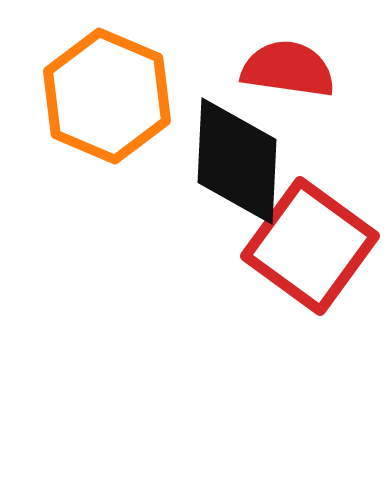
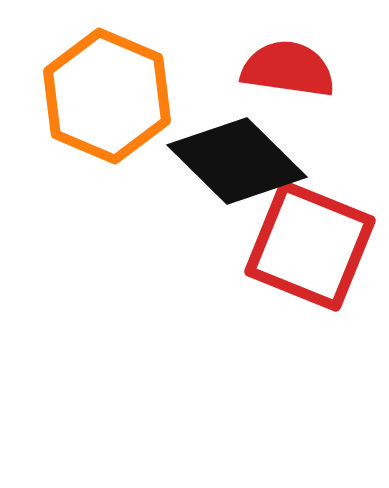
black diamond: rotated 48 degrees counterclockwise
red square: rotated 14 degrees counterclockwise
